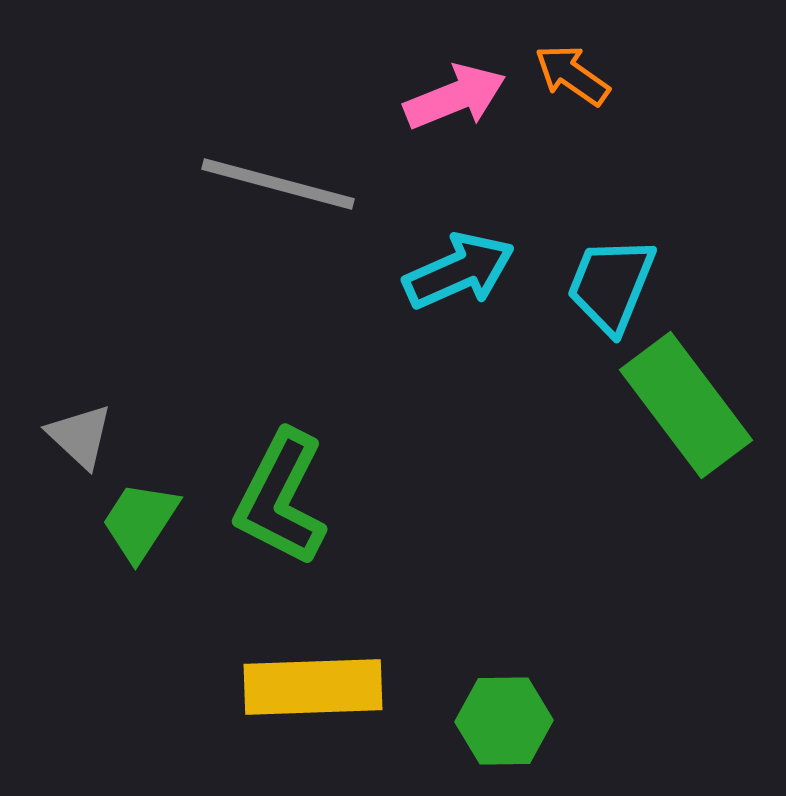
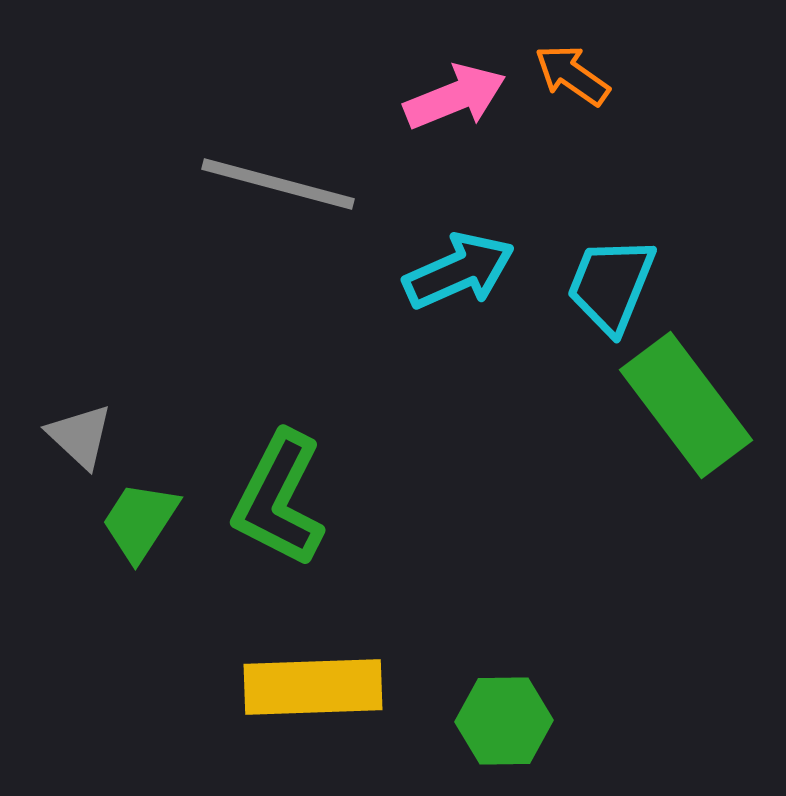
green L-shape: moved 2 px left, 1 px down
